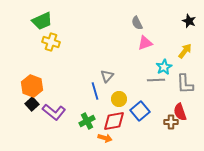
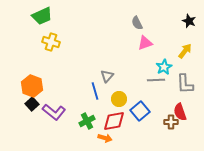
green trapezoid: moved 5 px up
